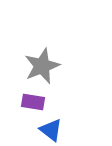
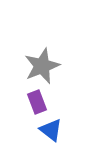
purple rectangle: moved 4 px right; rotated 60 degrees clockwise
